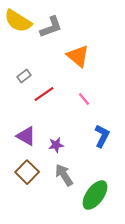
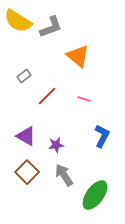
red line: moved 3 px right, 2 px down; rotated 10 degrees counterclockwise
pink line: rotated 32 degrees counterclockwise
